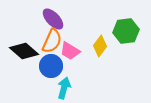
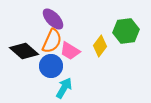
cyan arrow: rotated 15 degrees clockwise
